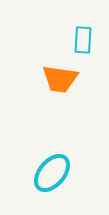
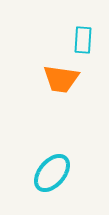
orange trapezoid: moved 1 px right
